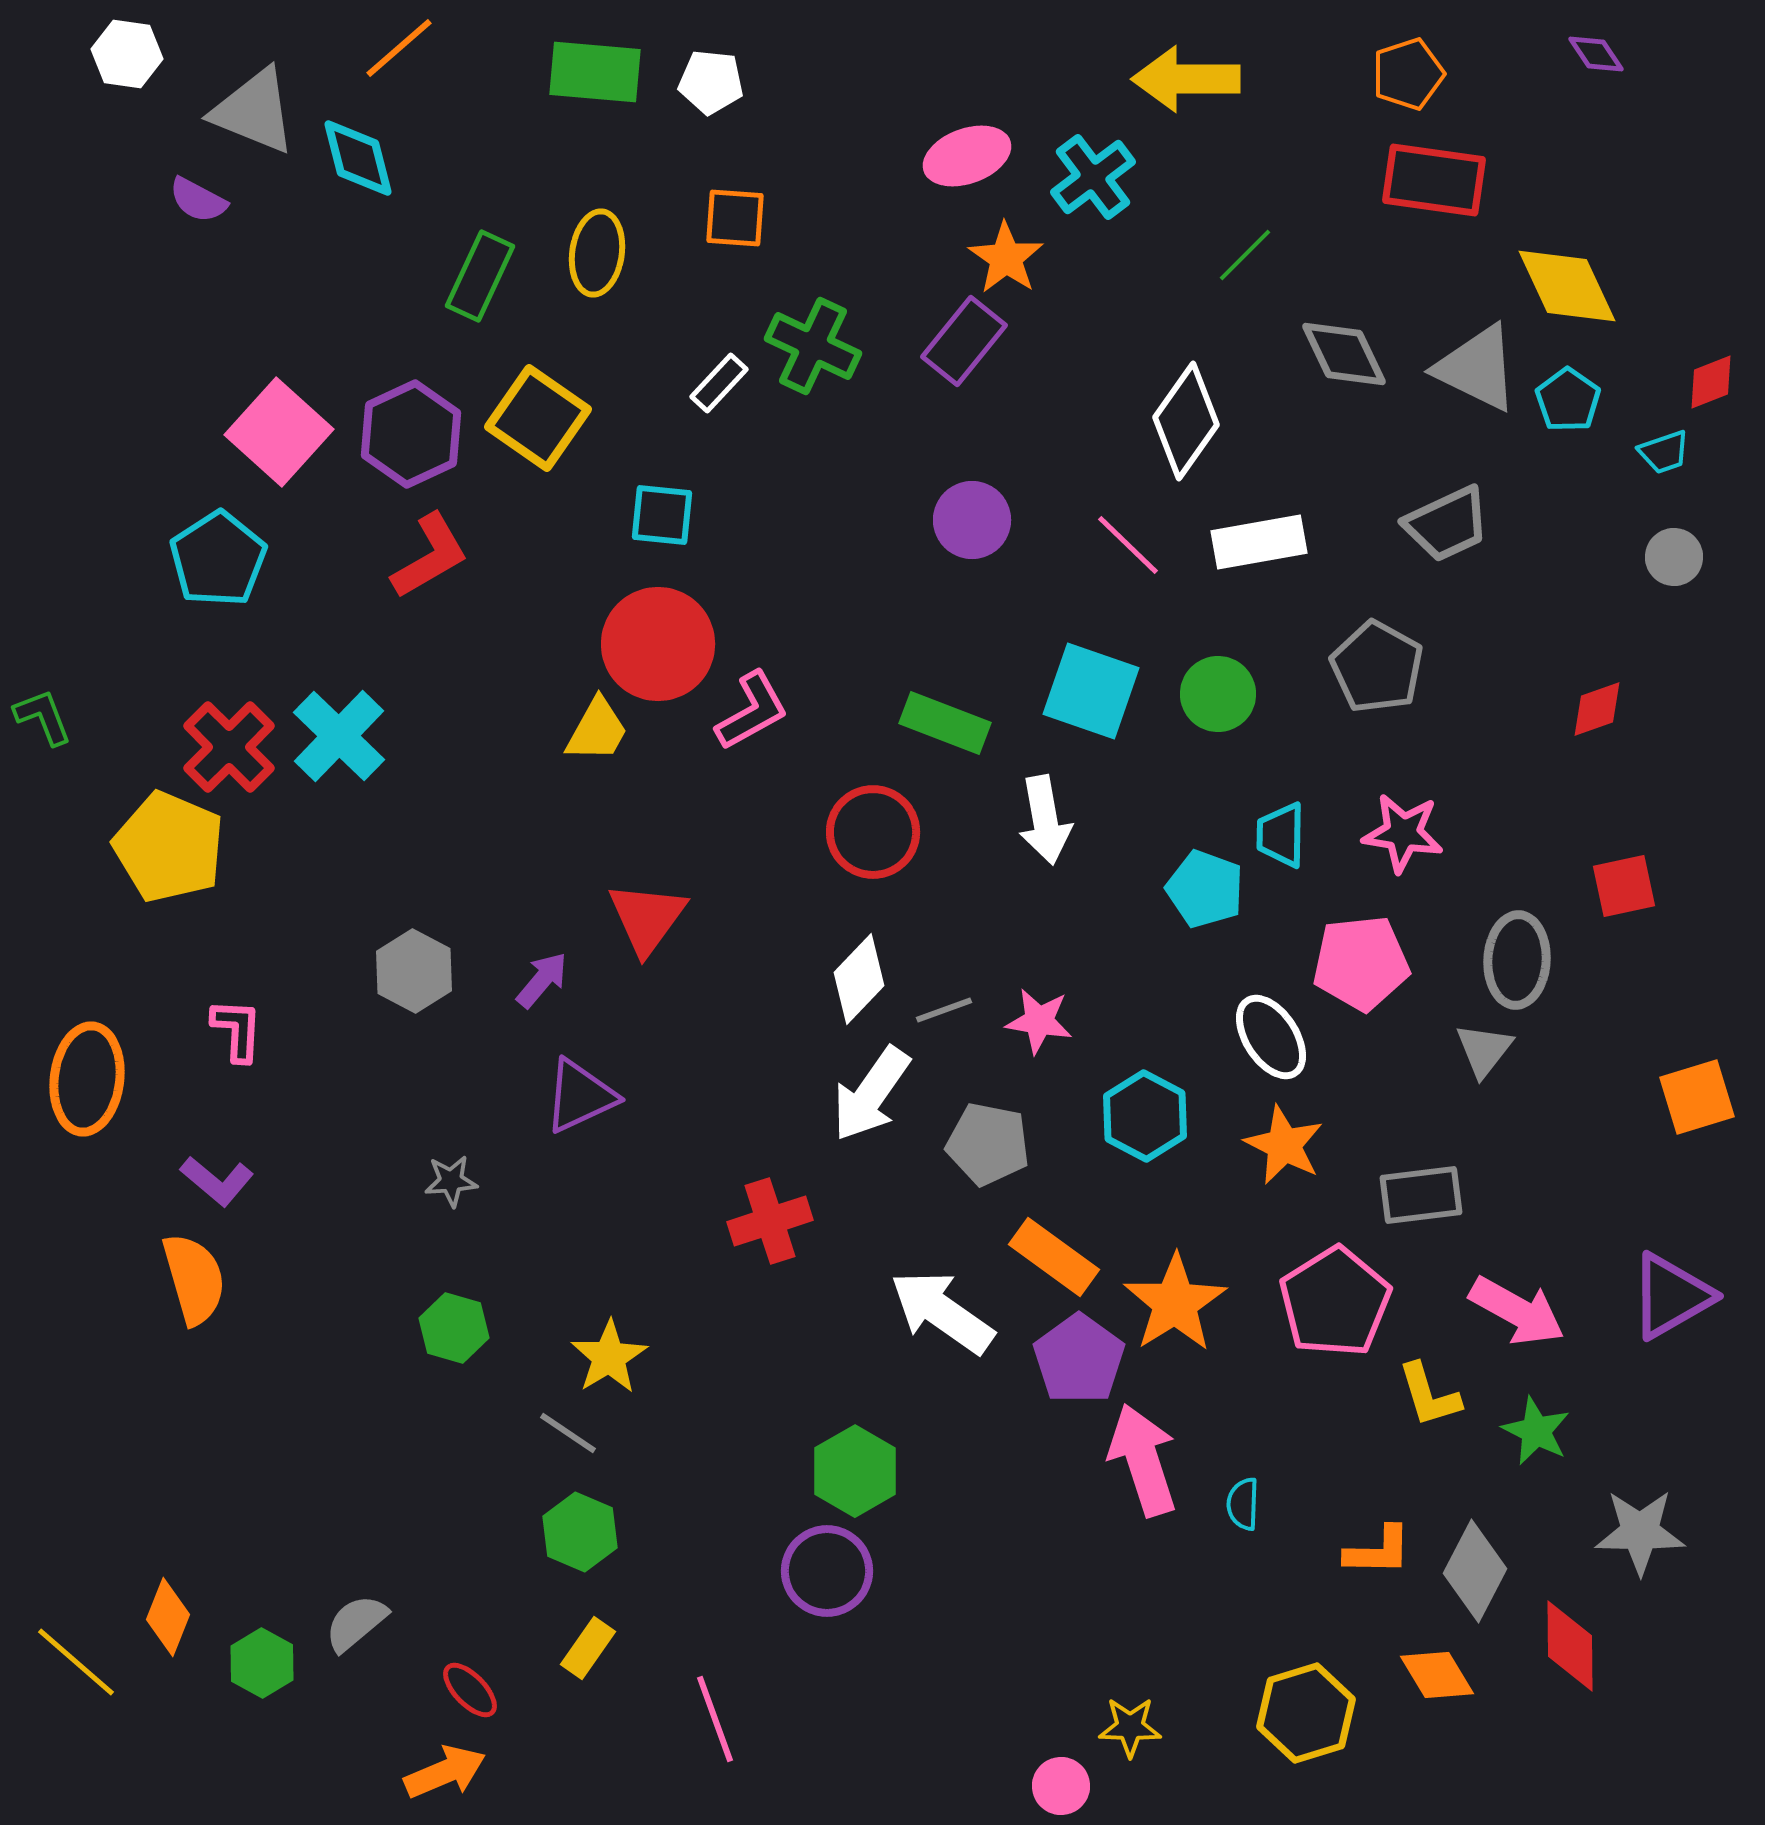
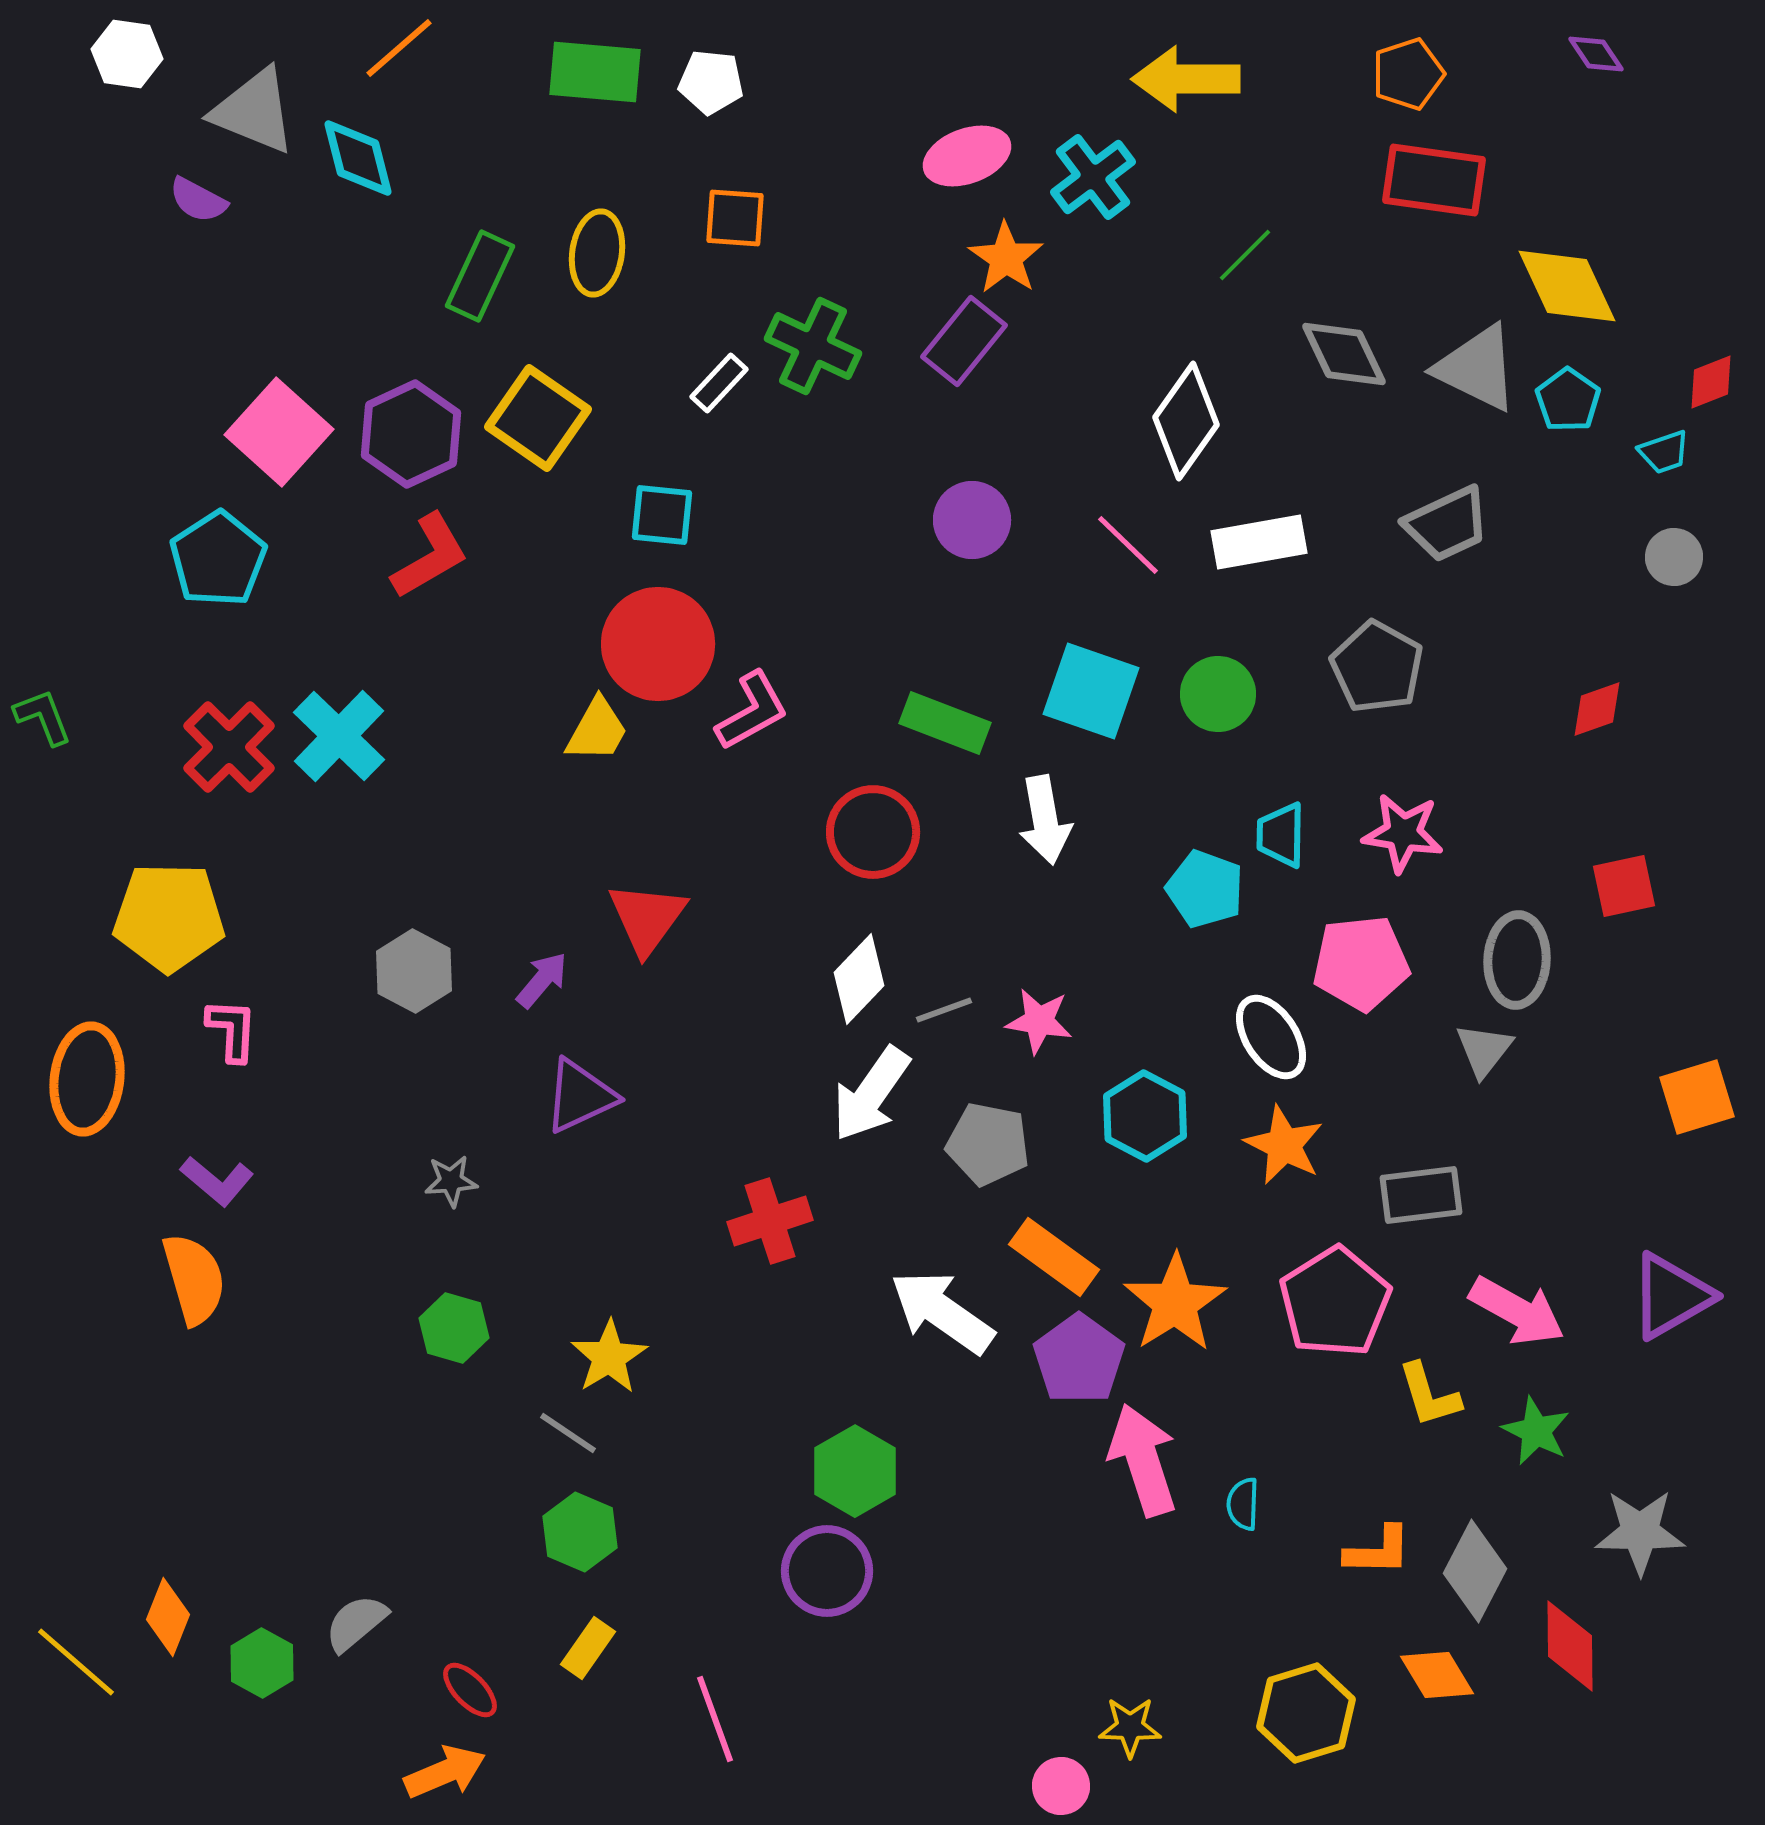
yellow pentagon at (169, 847): moved 70 px down; rotated 22 degrees counterclockwise
pink L-shape at (237, 1030): moved 5 px left
